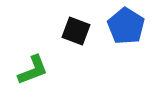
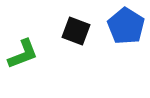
green L-shape: moved 10 px left, 16 px up
